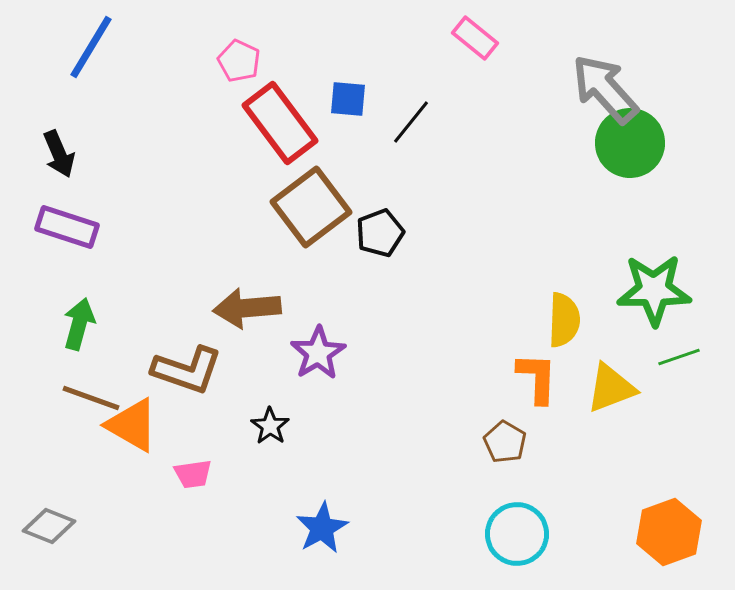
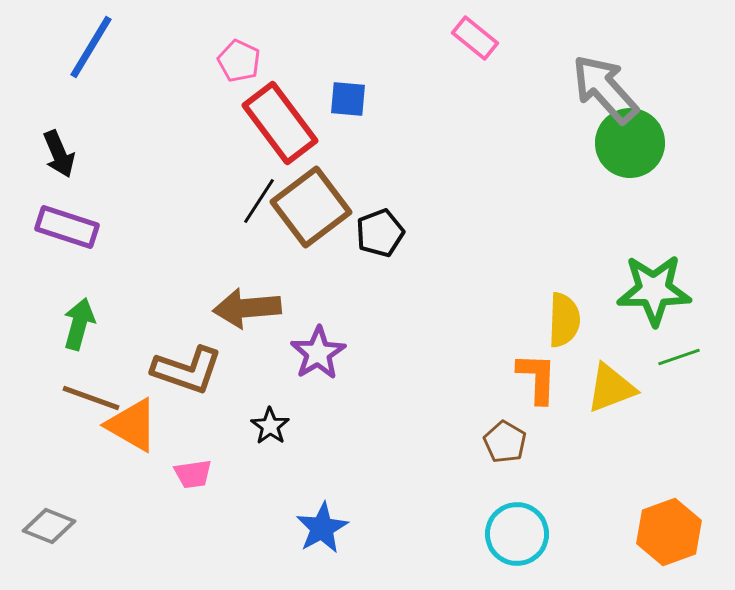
black line: moved 152 px left, 79 px down; rotated 6 degrees counterclockwise
